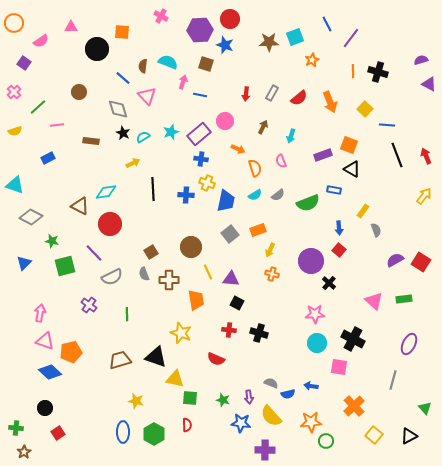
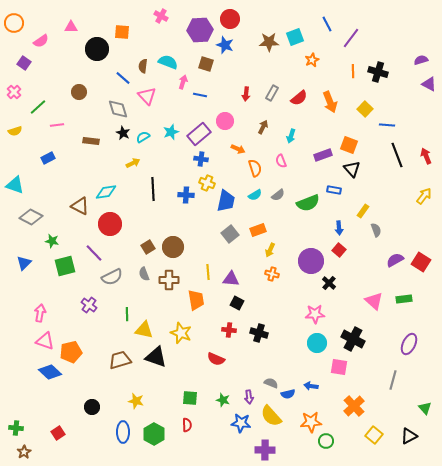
black triangle at (352, 169): rotated 18 degrees clockwise
brown circle at (191, 247): moved 18 px left
brown square at (151, 252): moved 3 px left, 5 px up
yellow line at (208, 272): rotated 21 degrees clockwise
yellow triangle at (175, 379): moved 31 px left, 49 px up
black circle at (45, 408): moved 47 px right, 1 px up
